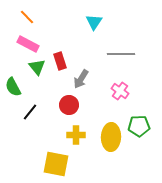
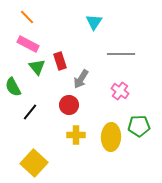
yellow square: moved 22 px left, 1 px up; rotated 32 degrees clockwise
